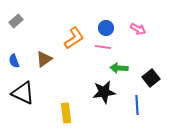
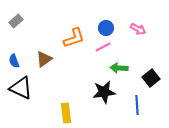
orange L-shape: rotated 15 degrees clockwise
pink line: rotated 35 degrees counterclockwise
black triangle: moved 2 px left, 5 px up
